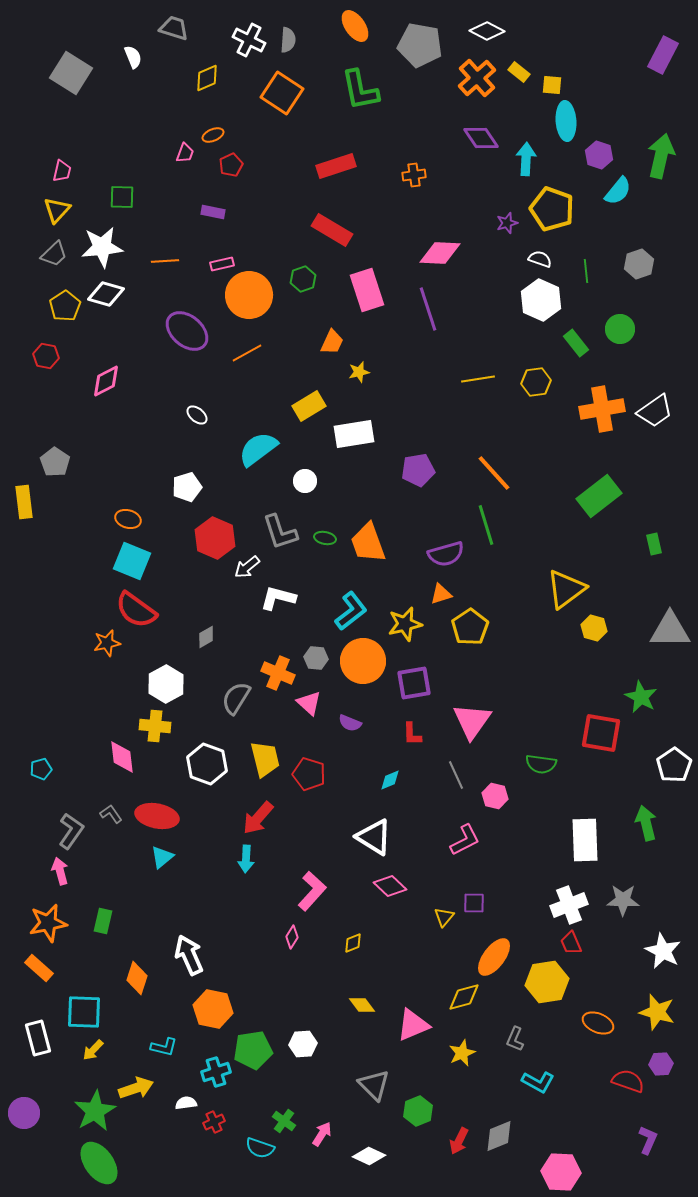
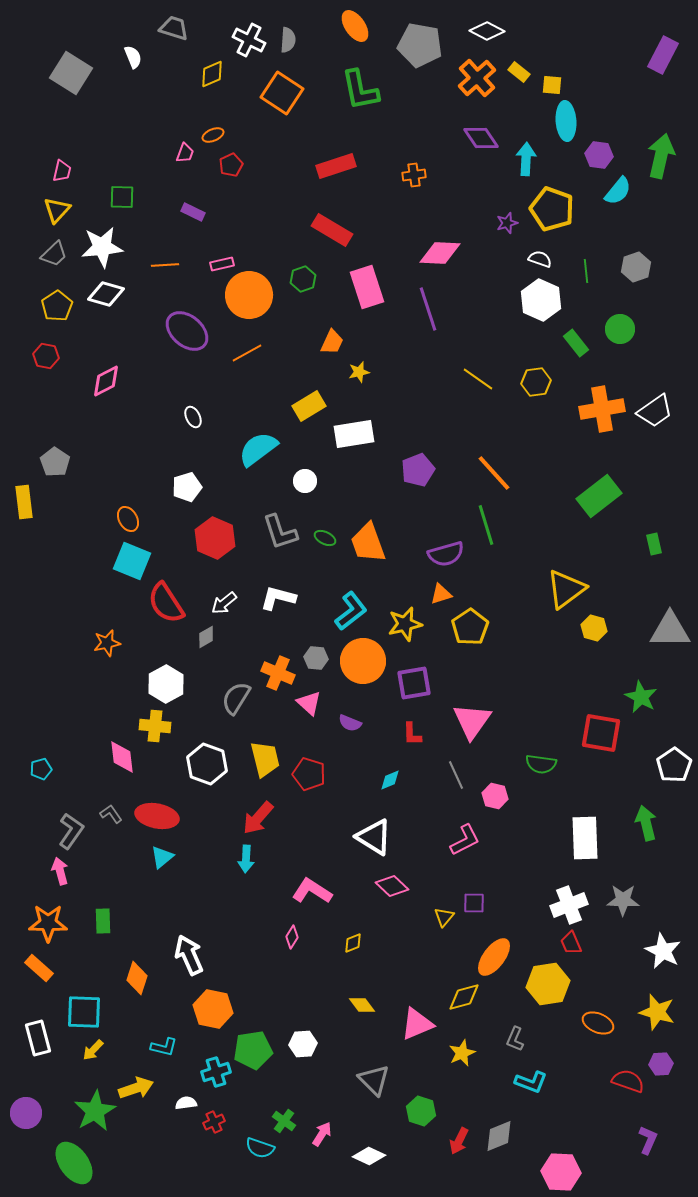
yellow diamond at (207, 78): moved 5 px right, 4 px up
purple hexagon at (599, 155): rotated 12 degrees counterclockwise
purple rectangle at (213, 212): moved 20 px left; rotated 15 degrees clockwise
orange line at (165, 261): moved 4 px down
gray hexagon at (639, 264): moved 3 px left, 3 px down
pink rectangle at (367, 290): moved 3 px up
yellow pentagon at (65, 306): moved 8 px left
yellow line at (478, 379): rotated 44 degrees clockwise
white ellipse at (197, 415): moved 4 px left, 2 px down; rotated 25 degrees clockwise
purple pentagon at (418, 470): rotated 12 degrees counterclockwise
orange ellipse at (128, 519): rotated 45 degrees clockwise
green ellipse at (325, 538): rotated 15 degrees clockwise
white arrow at (247, 567): moved 23 px left, 36 px down
red semicircle at (136, 610): moved 30 px right, 7 px up; rotated 21 degrees clockwise
white rectangle at (585, 840): moved 2 px up
pink diamond at (390, 886): moved 2 px right
pink L-shape at (312, 891): rotated 99 degrees counterclockwise
green rectangle at (103, 921): rotated 15 degrees counterclockwise
orange star at (48, 923): rotated 12 degrees clockwise
yellow hexagon at (547, 982): moved 1 px right, 2 px down
pink triangle at (413, 1025): moved 4 px right, 1 px up
cyan L-shape at (538, 1082): moved 7 px left; rotated 8 degrees counterclockwise
gray triangle at (374, 1085): moved 5 px up
green hexagon at (418, 1111): moved 3 px right; rotated 20 degrees counterclockwise
purple circle at (24, 1113): moved 2 px right
green ellipse at (99, 1163): moved 25 px left
